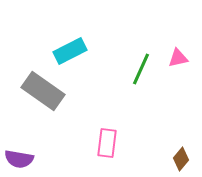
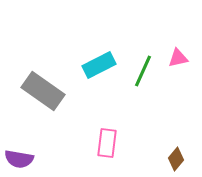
cyan rectangle: moved 29 px right, 14 px down
green line: moved 2 px right, 2 px down
brown diamond: moved 5 px left
